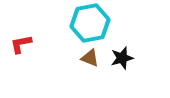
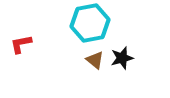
brown triangle: moved 5 px right, 2 px down; rotated 18 degrees clockwise
